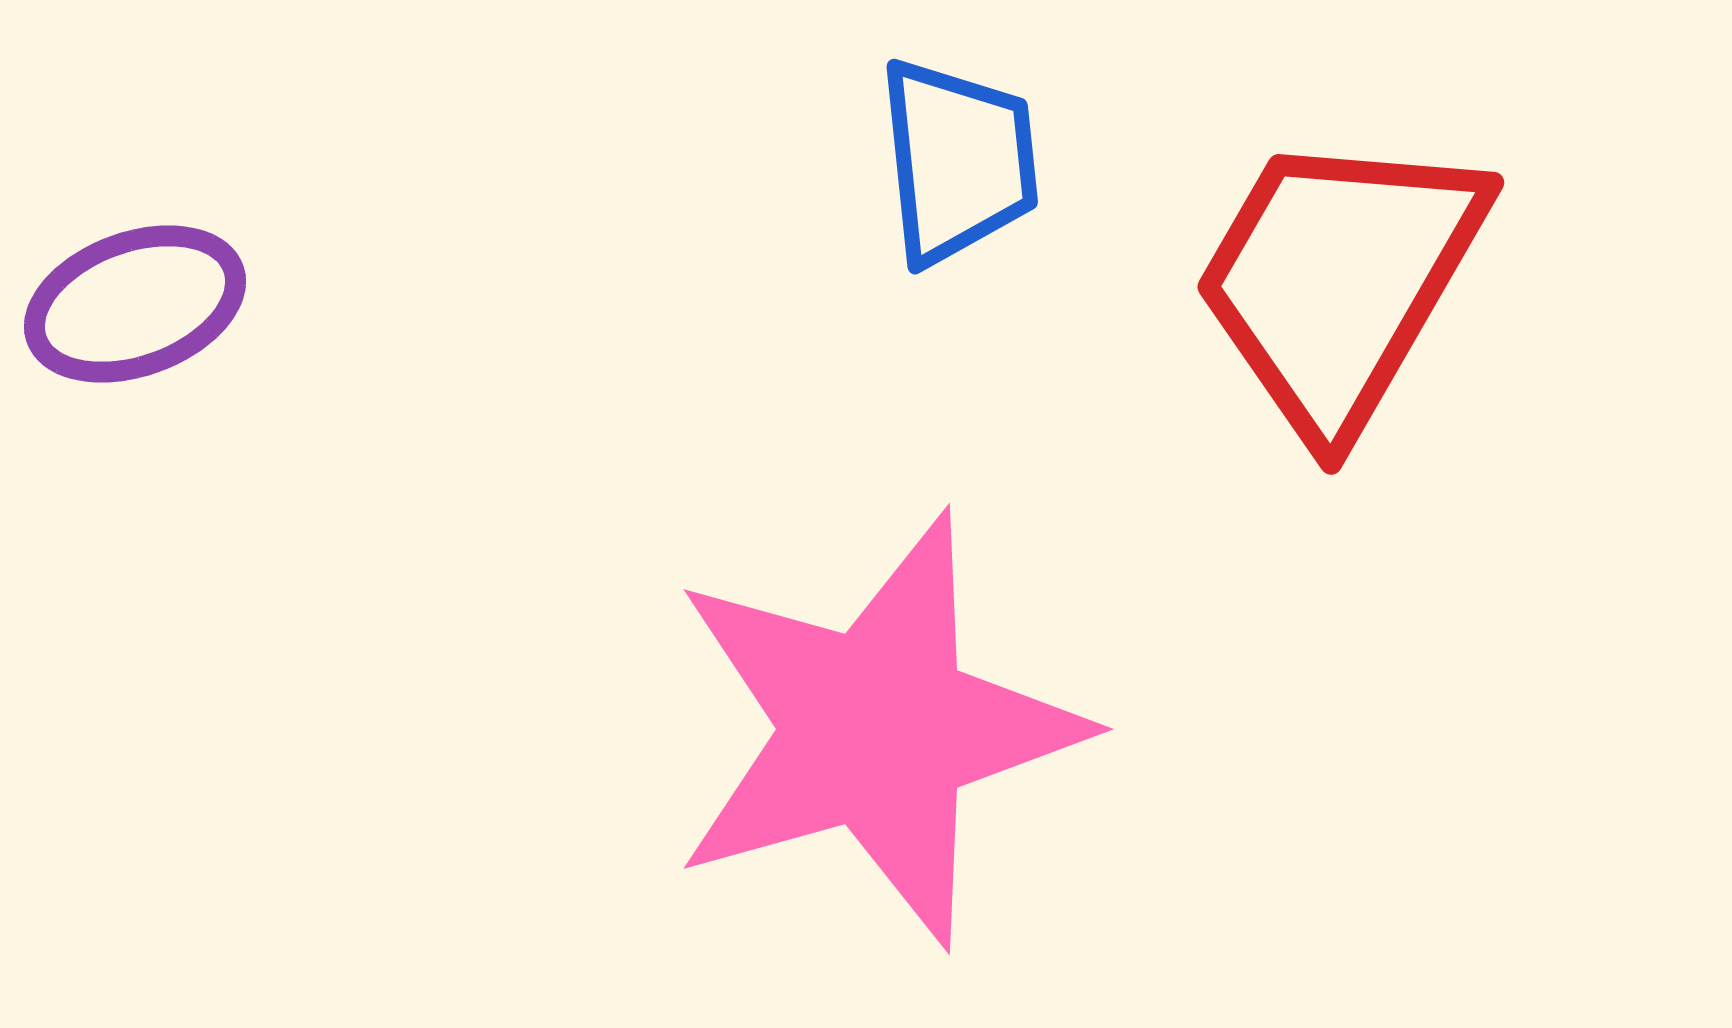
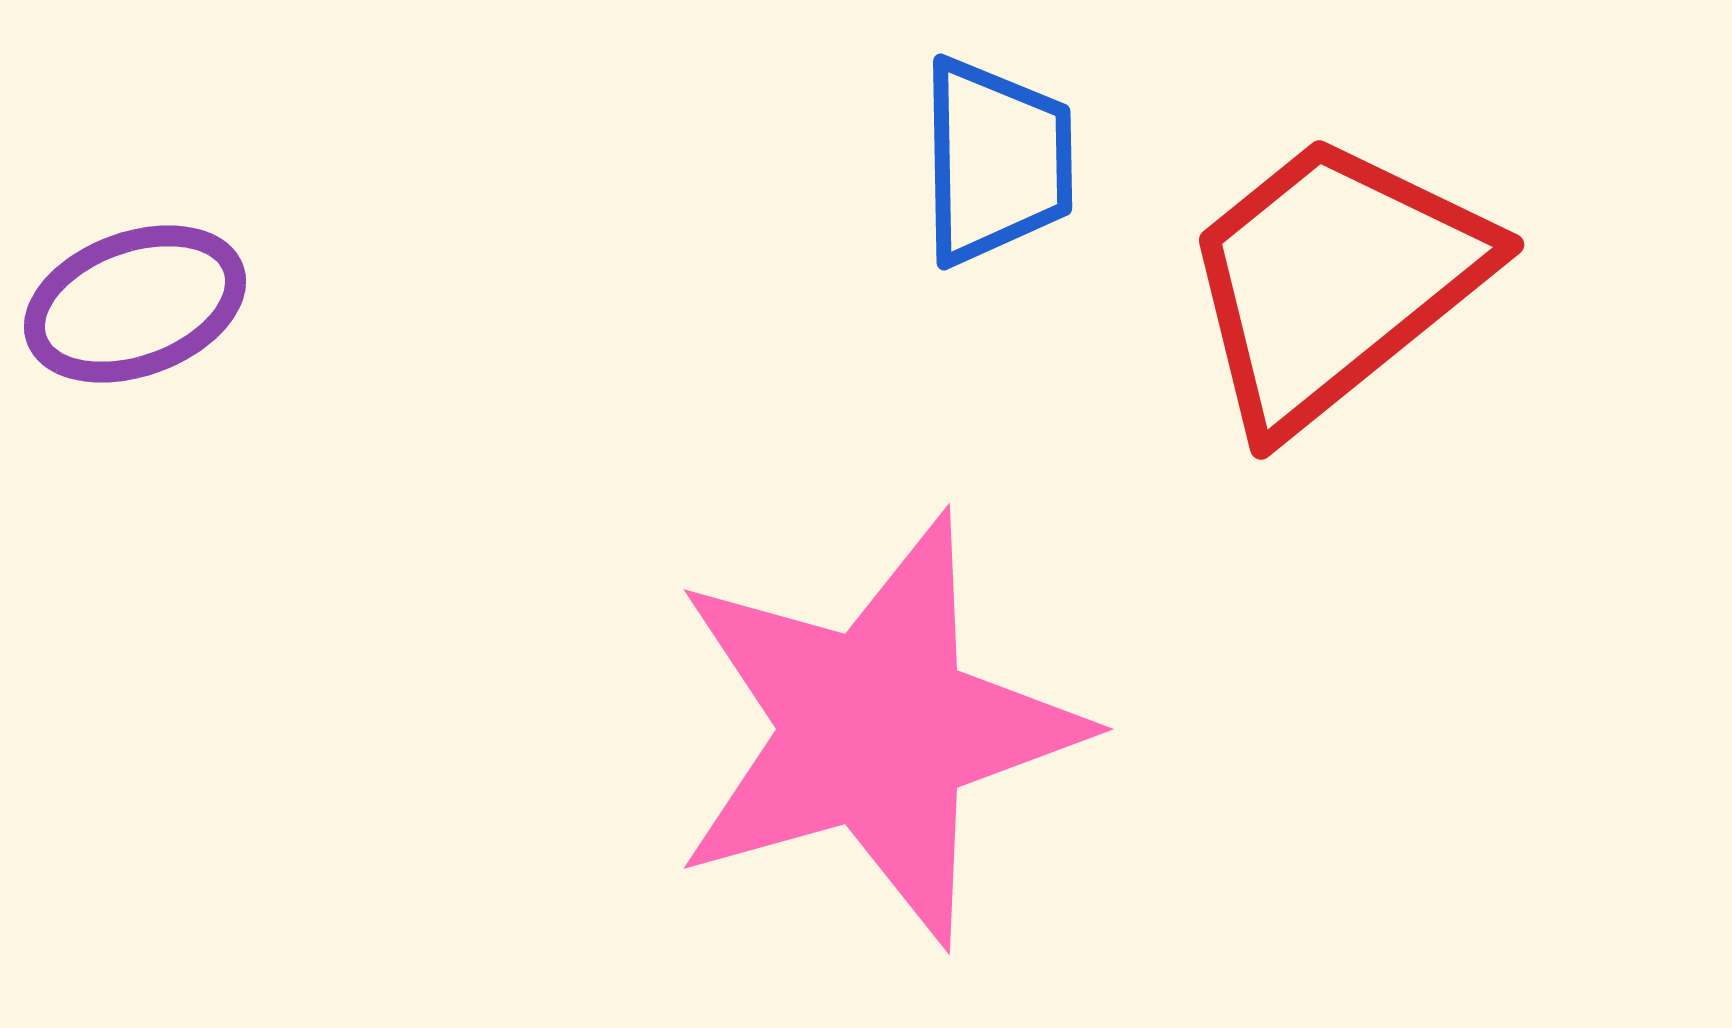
blue trapezoid: moved 38 px right; rotated 5 degrees clockwise
red trapezoid: moved 5 px left; rotated 21 degrees clockwise
